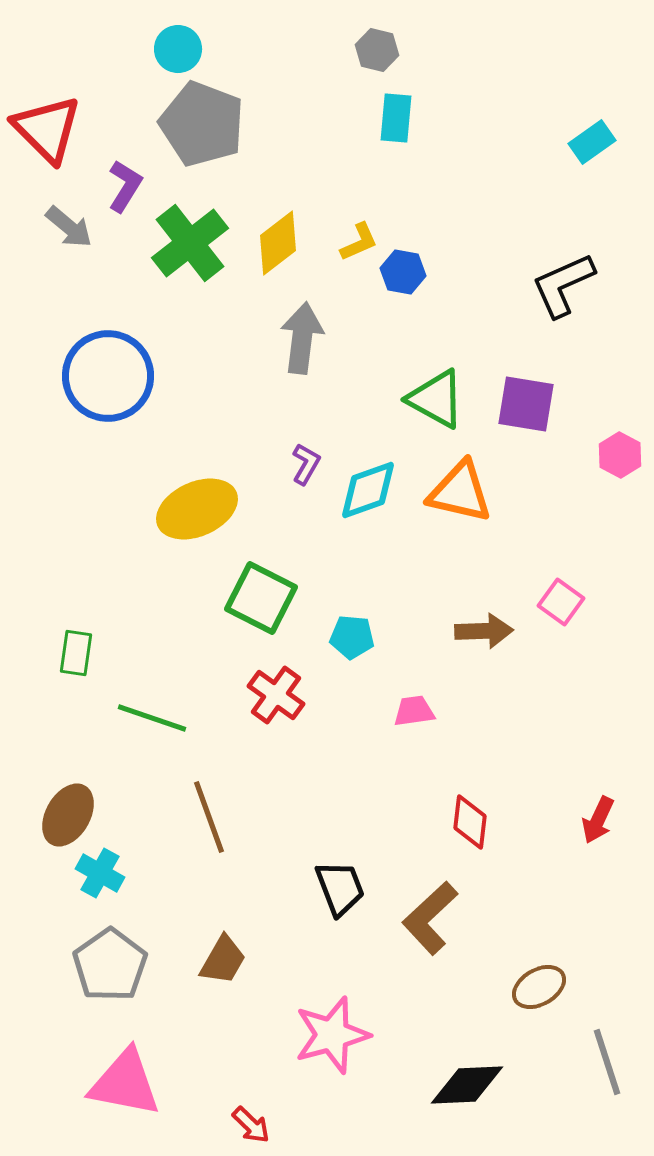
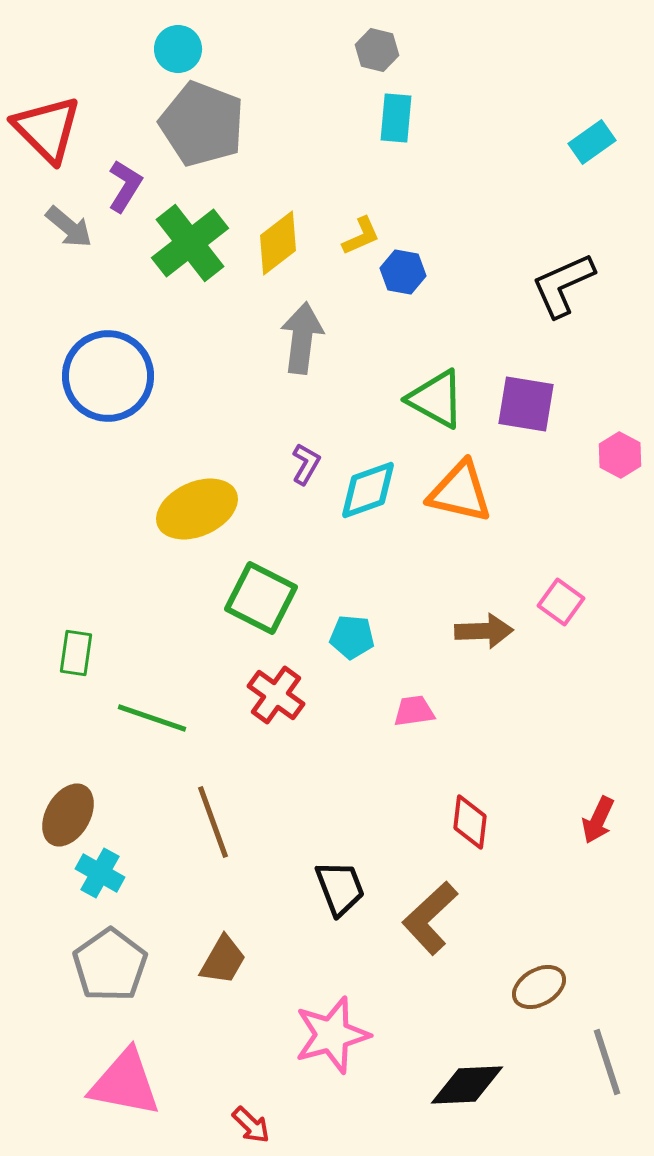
yellow L-shape at (359, 242): moved 2 px right, 6 px up
brown line at (209, 817): moved 4 px right, 5 px down
